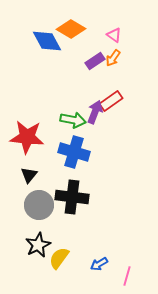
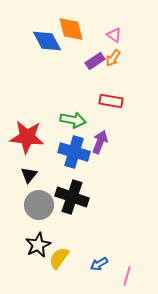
orange diamond: rotated 44 degrees clockwise
red rectangle: rotated 45 degrees clockwise
purple arrow: moved 5 px right, 30 px down
black cross: rotated 12 degrees clockwise
